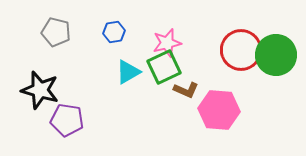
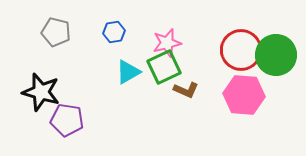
black star: moved 1 px right, 2 px down
pink hexagon: moved 25 px right, 15 px up
